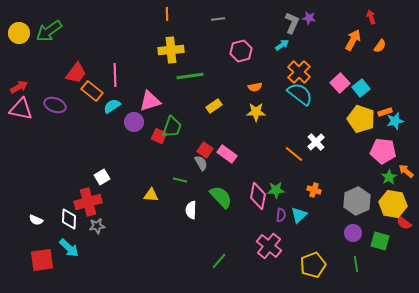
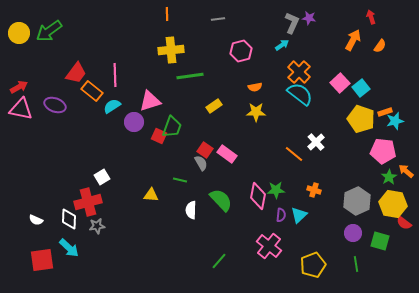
green semicircle at (221, 197): moved 3 px down
